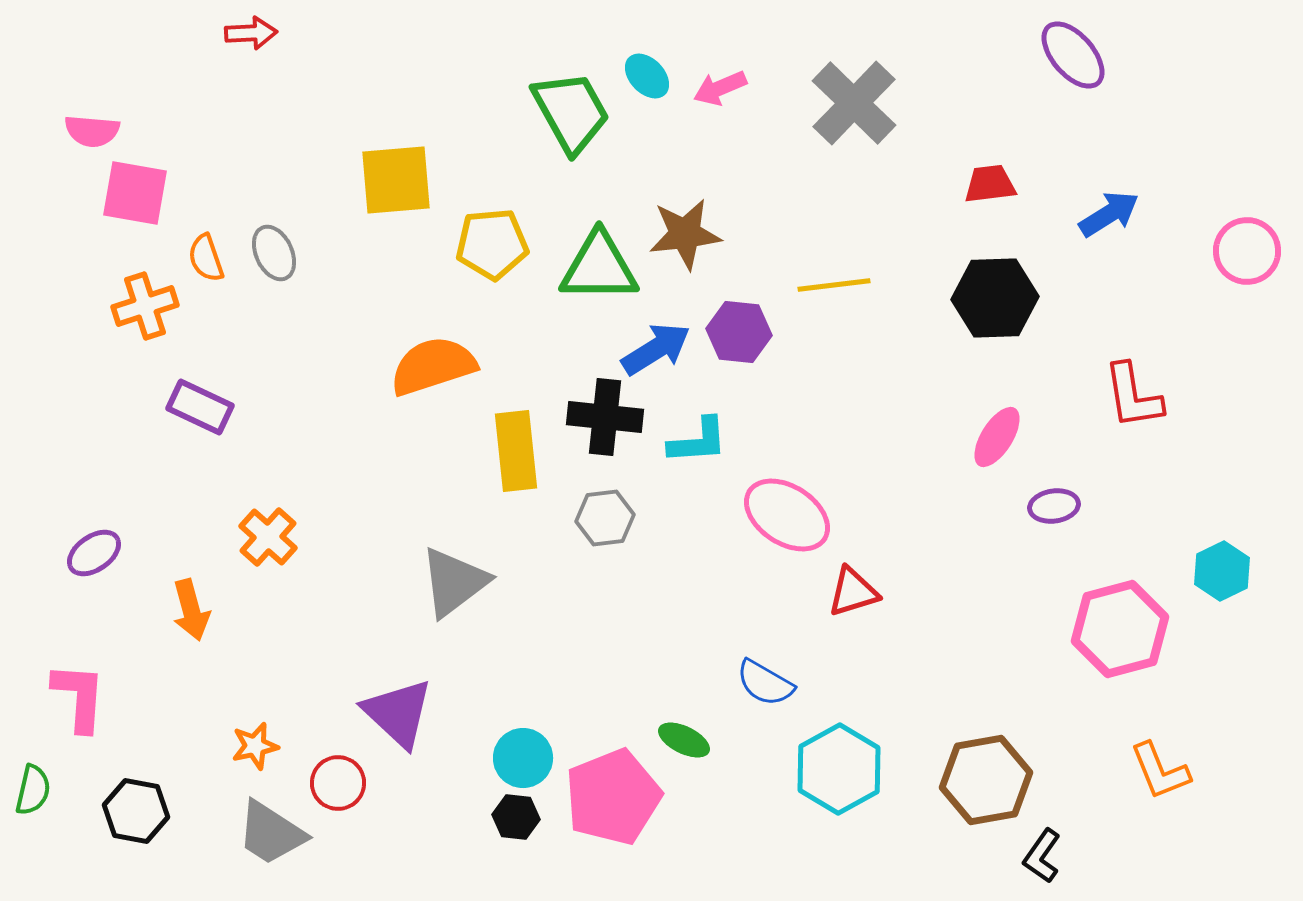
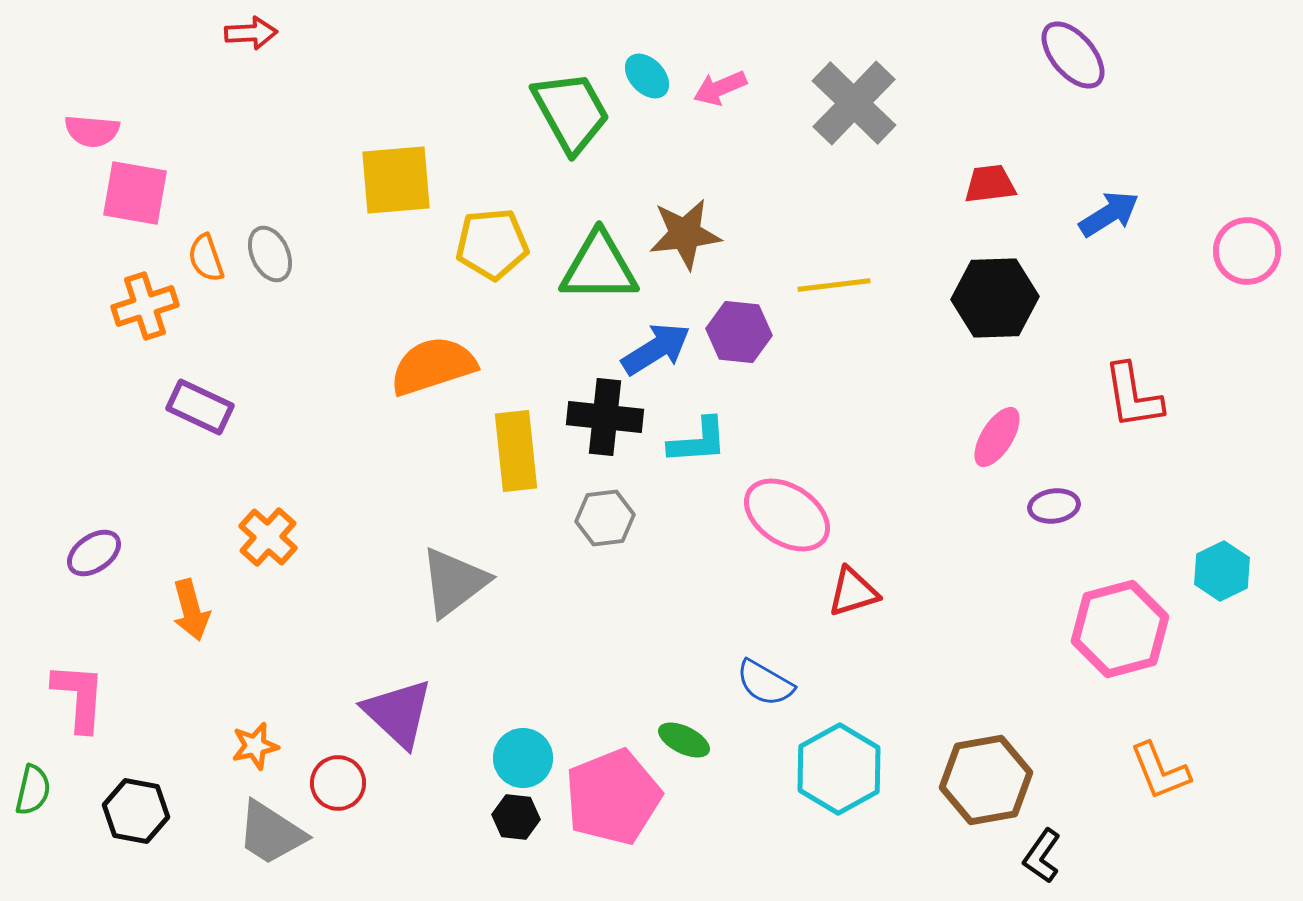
gray ellipse at (274, 253): moved 4 px left, 1 px down
